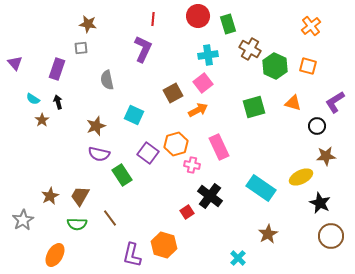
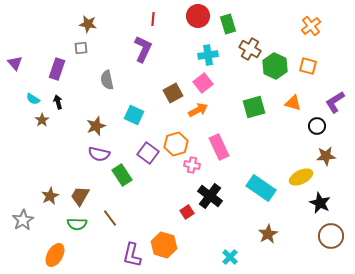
cyan cross at (238, 258): moved 8 px left, 1 px up
